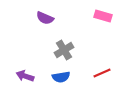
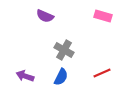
purple semicircle: moved 2 px up
gray cross: rotated 30 degrees counterclockwise
blue semicircle: rotated 54 degrees counterclockwise
